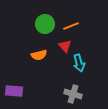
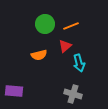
red triangle: rotated 32 degrees clockwise
